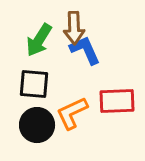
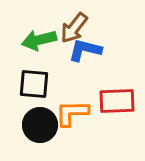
brown arrow: rotated 40 degrees clockwise
green arrow: rotated 44 degrees clockwise
blue L-shape: rotated 52 degrees counterclockwise
orange L-shape: rotated 24 degrees clockwise
black circle: moved 3 px right
